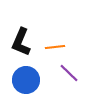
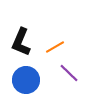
orange line: rotated 24 degrees counterclockwise
